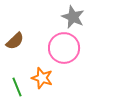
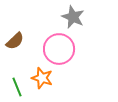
pink circle: moved 5 px left, 1 px down
